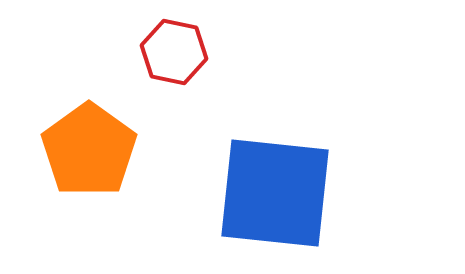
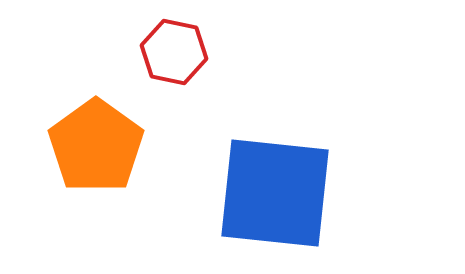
orange pentagon: moved 7 px right, 4 px up
